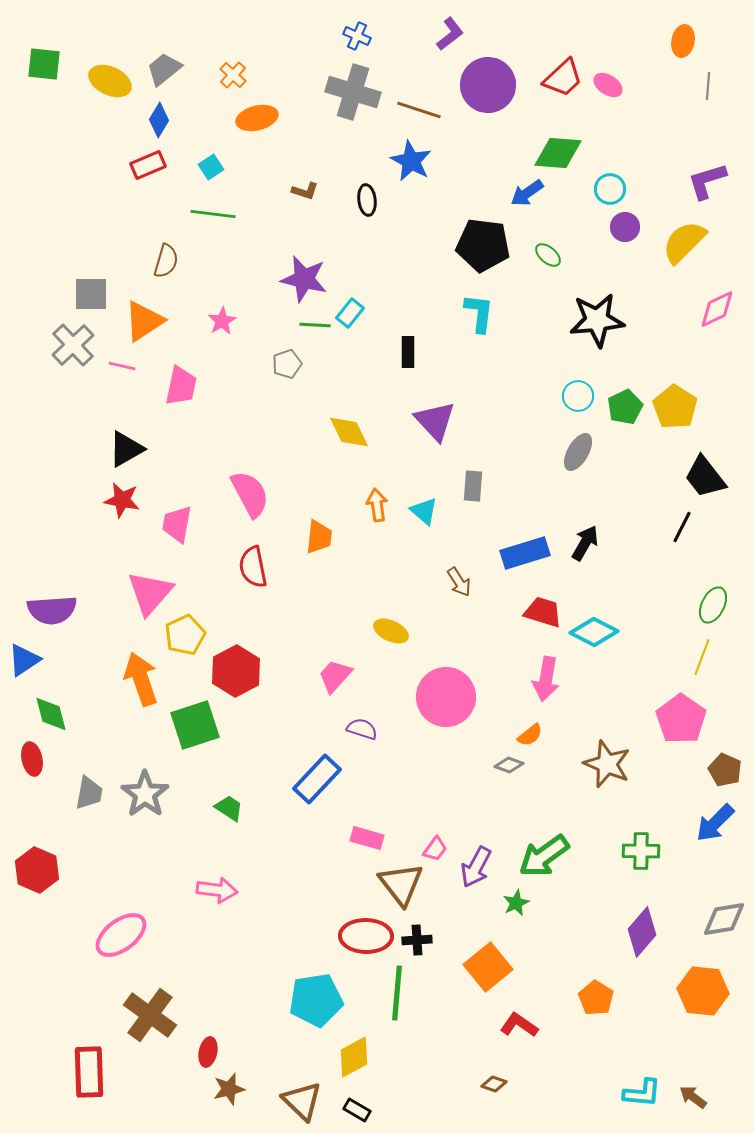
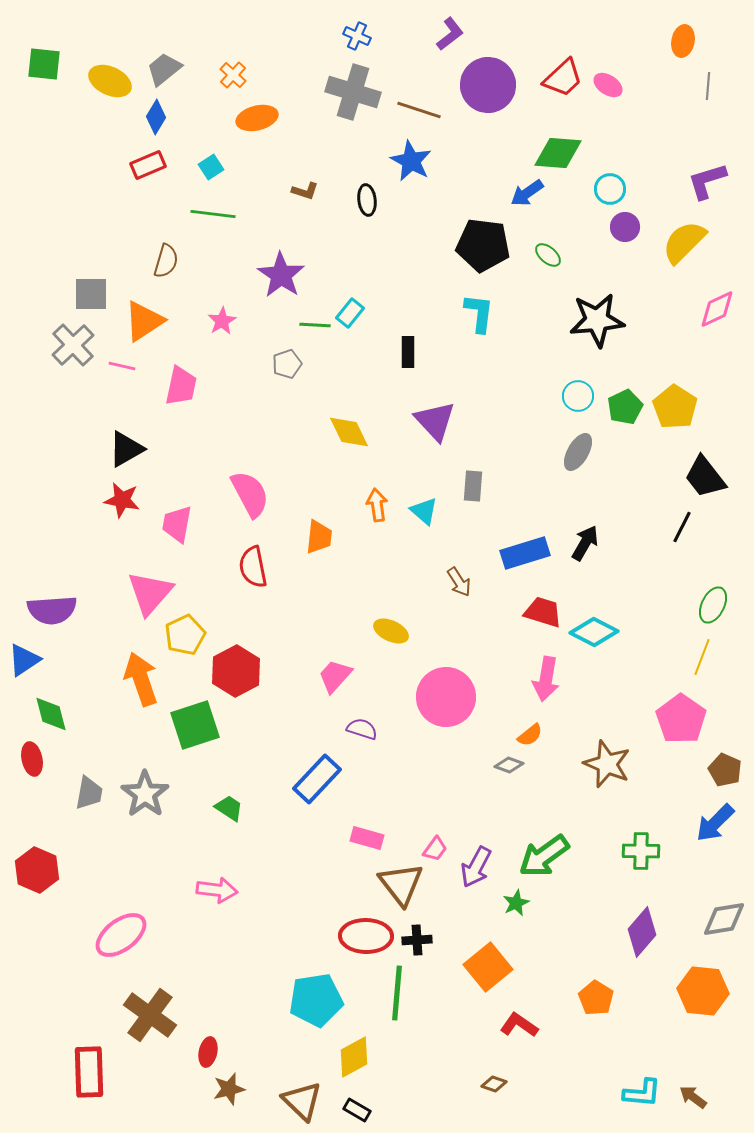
blue diamond at (159, 120): moved 3 px left, 3 px up
purple star at (304, 279): moved 23 px left, 4 px up; rotated 21 degrees clockwise
